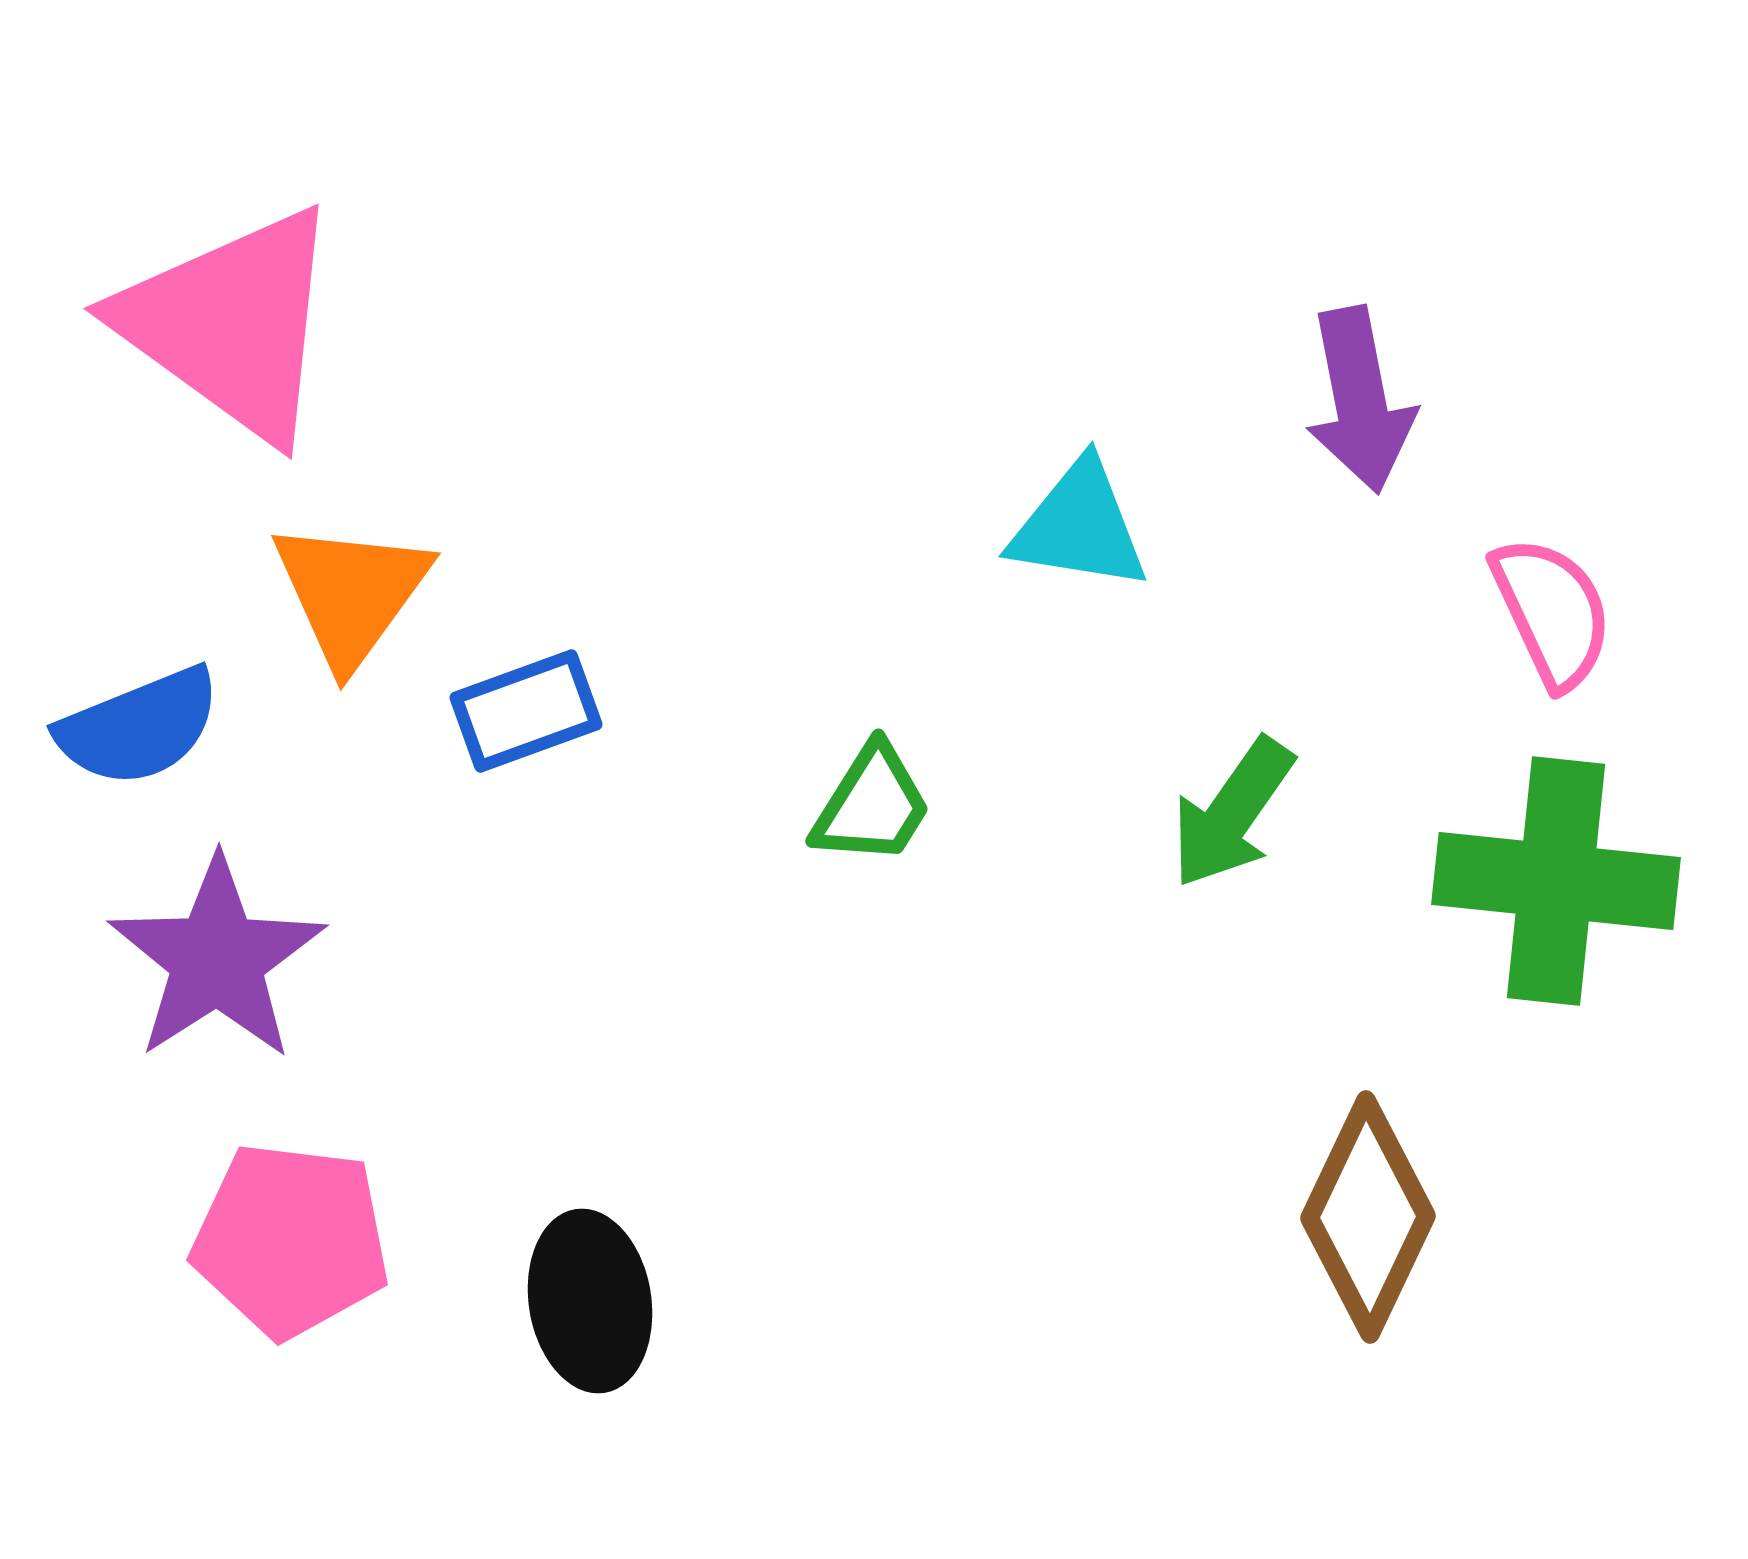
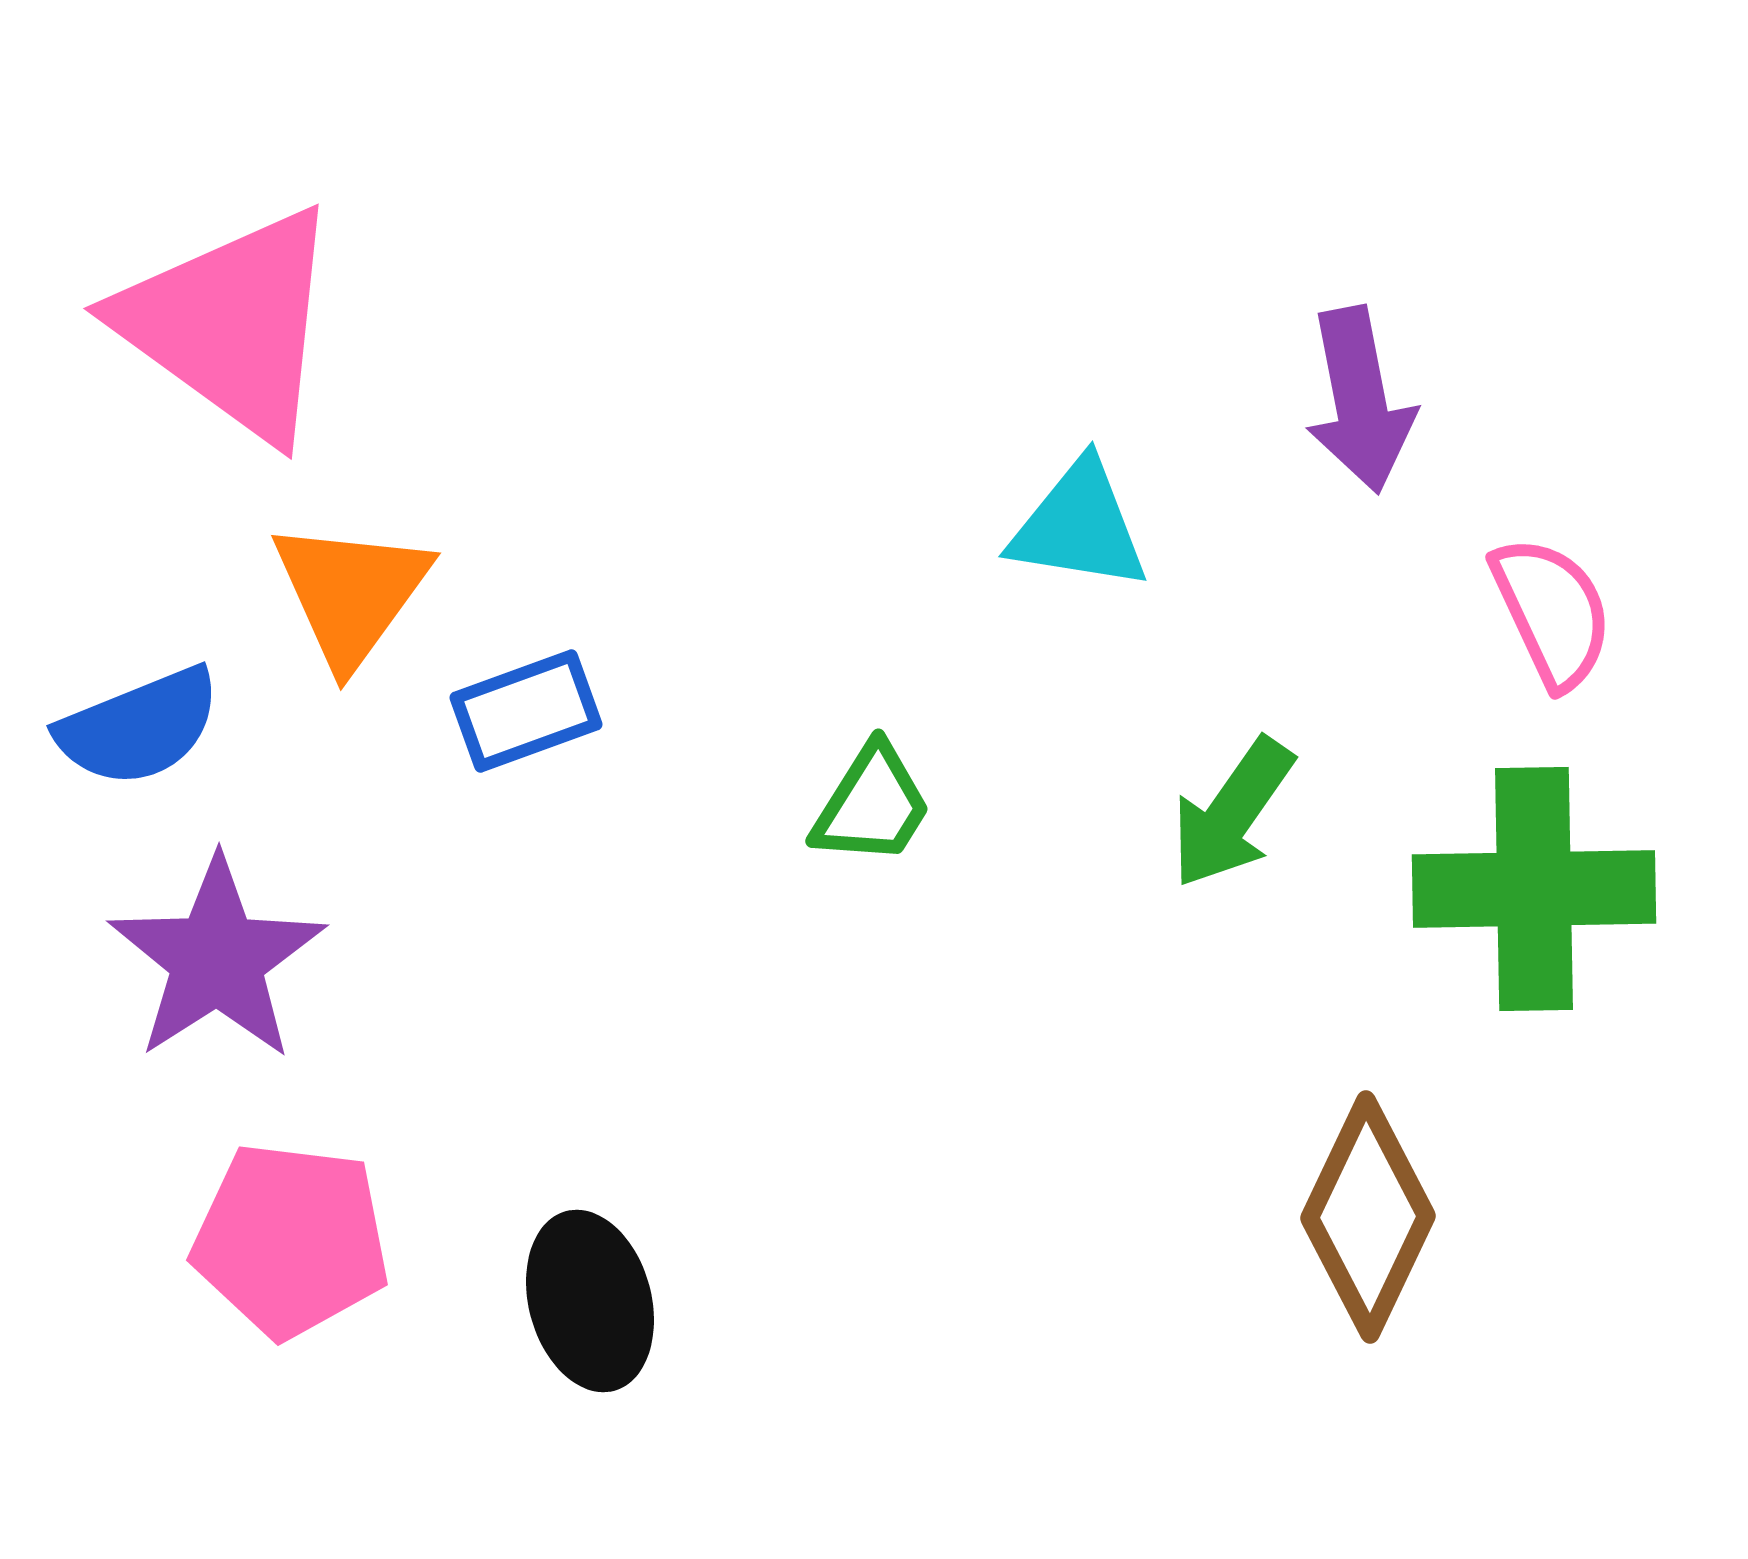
green cross: moved 22 px left, 8 px down; rotated 7 degrees counterclockwise
black ellipse: rotated 6 degrees counterclockwise
